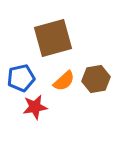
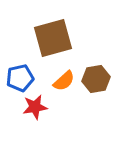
blue pentagon: moved 1 px left
